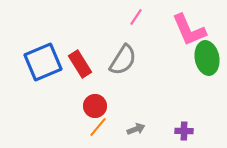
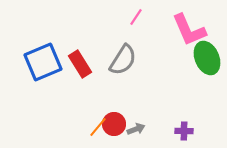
green ellipse: rotated 12 degrees counterclockwise
red circle: moved 19 px right, 18 px down
